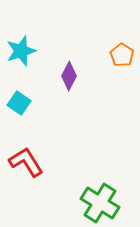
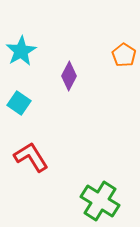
cyan star: rotated 12 degrees counterclockwise
orange pentagon: moved 2 px right
red L-shape: moved 5 px right, 5 px up
green cross: moved 2 px up
